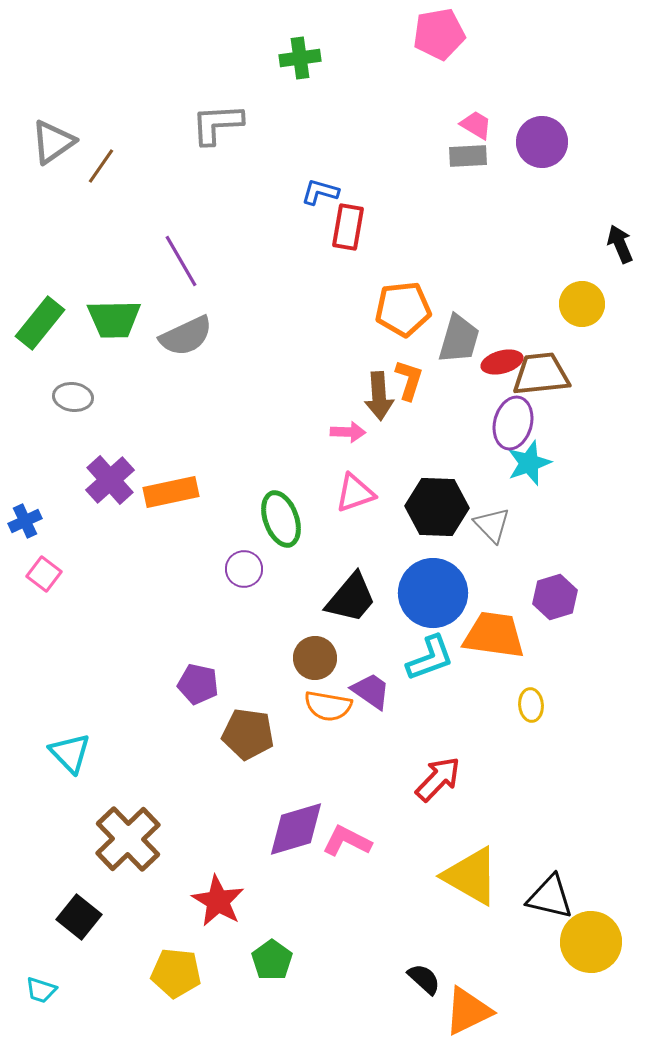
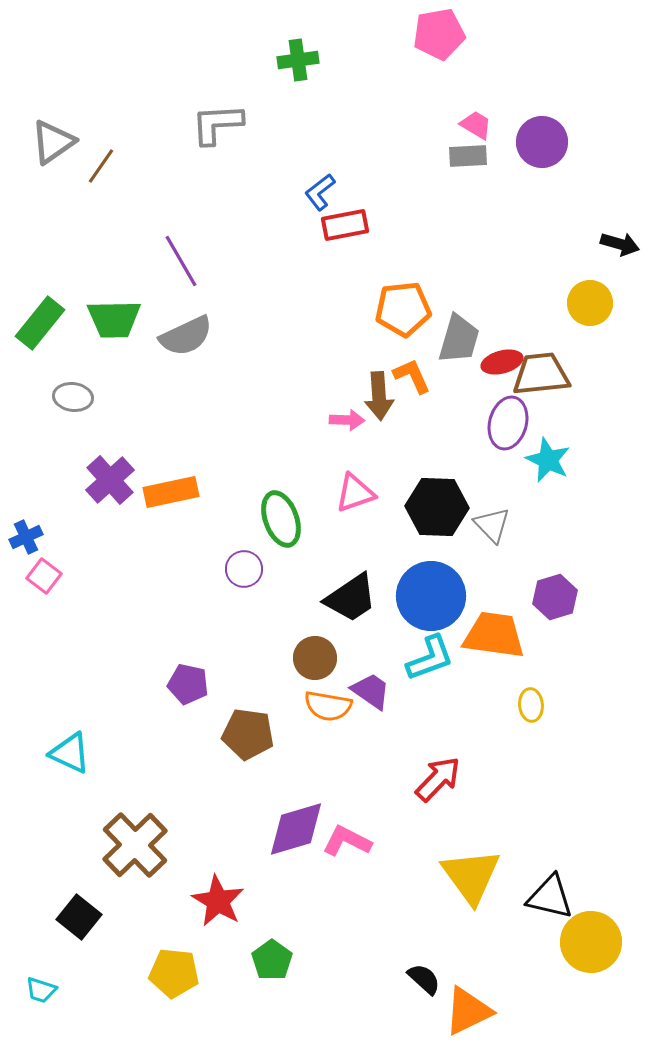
green cross at (300, 58): moved 2 px left, 2 px down
blue L-shape at (320, 192): rotated 54 degrees counterclockwise
red rectangle at (348, 227): moved 3 px left, 2 px up; rotated 69 degrees clockwise
black arrow at (620, 244): rotated 129 degrees clockwise
yellow circle at (582, 304): moved 8 px right, 1 px up
orange L-shape at (409, 380): moved 3 px right, 4 px up; rotated 42 degrees counterclockwise
purple ellipse at (513, 423): moved 5 px left
pink arrow at (348, 432): moved 1 px left, 12 px up
cyan star at (529, 463): moved 19 px right, 3 px up; rotated 27 degrees counterclockwise
blue cross at (25, 521): moved 1 px right, 16 px down
pink square at (44, 574): moved 2 px down
blue circle at (433, 593): moved 2 px left, 3 px down
black trapezoid at (351, 598): rotated 16 degrees clockwise
purple pentagon at (198, 684): moved 10 px left
cyan triangle at (70, 753): rotated 21 degrees counterclockwise
brown cross at (128, 839): moved 7 px right, 6 px down
yellow triangle at (471, 876): rotated 24 degrees clockwise
yellow pentagon at (176, 973): moved 2 px left
